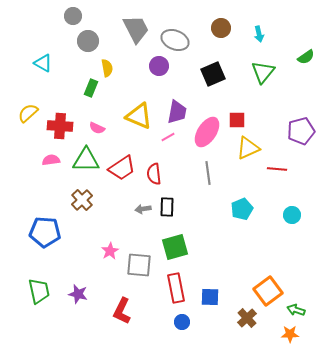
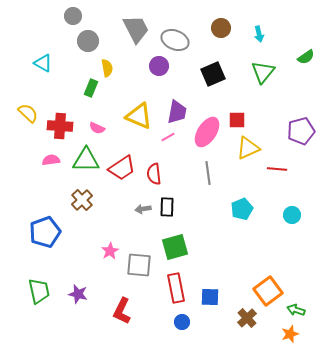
yellow semicircle at (28, 113): rotated 85 degrees clockwise
blue pentagon at (45, 232): rotated 24 degrees counterclockwise
orange star at (290, 334): rotated 18 degrees counterclockwise
